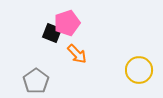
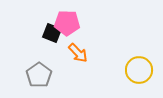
pink pentagon: rotated 20 degrees clockwise
orange arrow: moved 1 px right, 1 px up
gray pentagon: moved 3 px right, 6 px up
